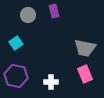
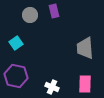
gray circle: moved 2 px right
gray trapezoid: rotated 75 degrees clockwise
pink rectangle: moved 10 px down; rotated 24 degrees clockwise
white cross: moved 1 px right, 5 px down; rotated 24 degrees clockwise
